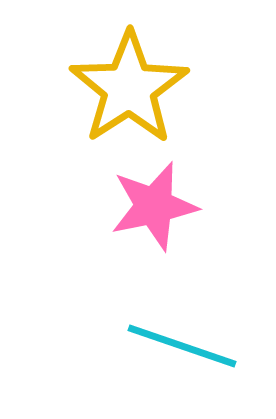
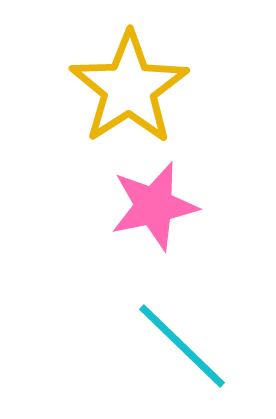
cyan line: rotated 25 degrees clockwise
